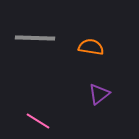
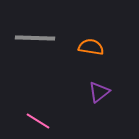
purple triangle: moved 2 px up
